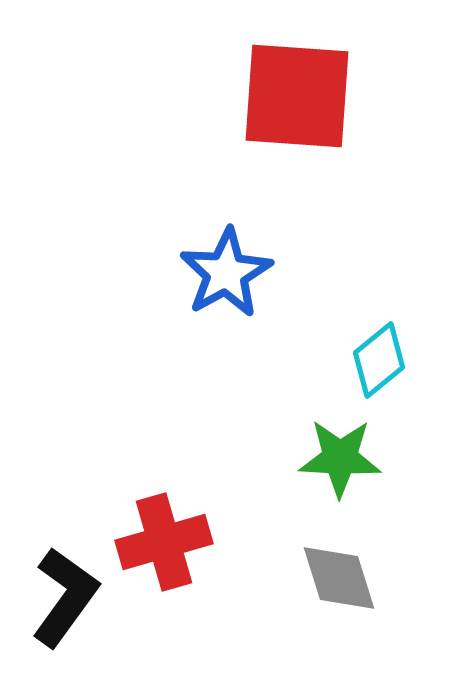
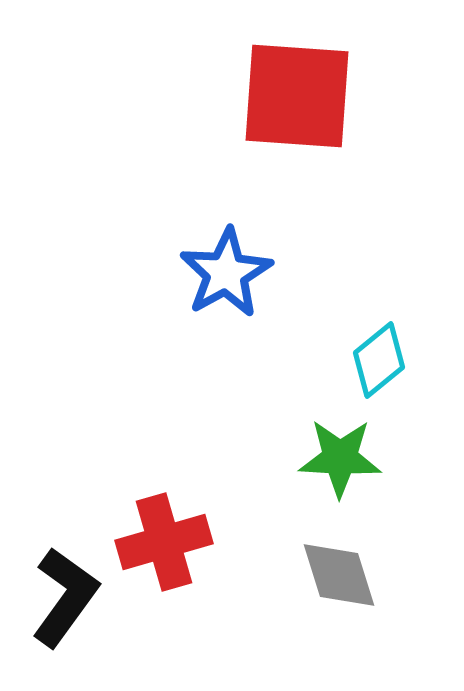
gray diamond: moved 3 px up
